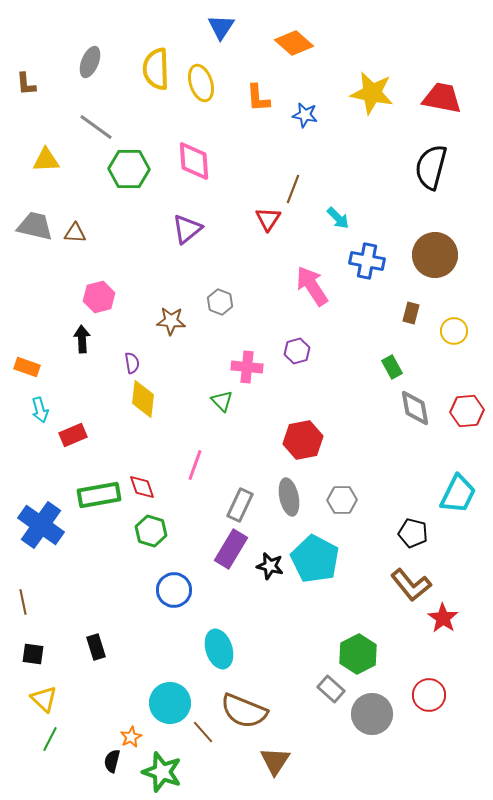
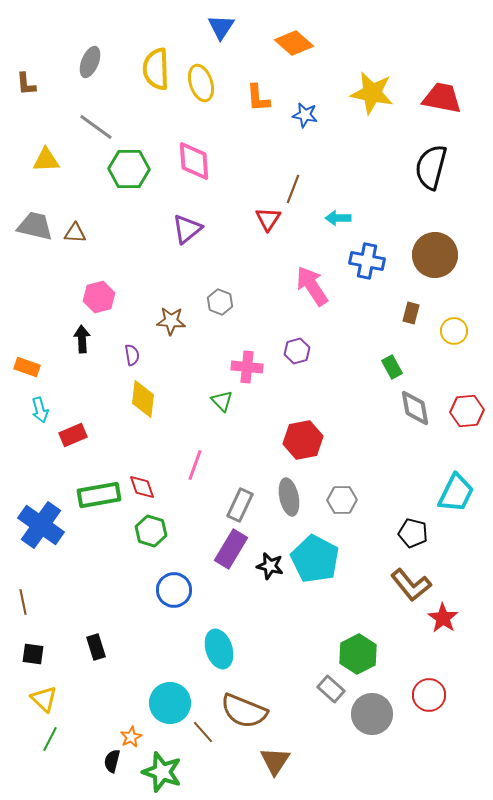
cyan arrow at (338, 218): rotated 135 degrees clockwise
purple semicircle at (132, 363): moved 8 px up
cyan trapezoid at (458, 494): moved 2 px left, 1 px up
